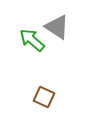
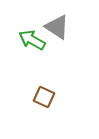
green arrow: rotated 12 degrees counterclockwise
